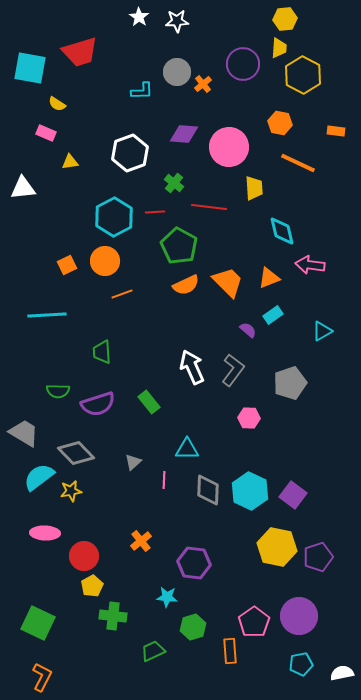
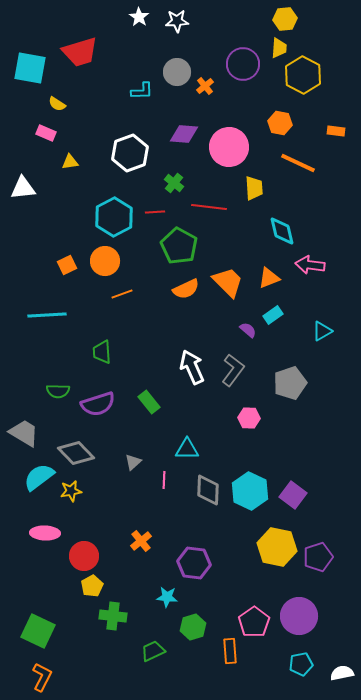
orange cross at (203, 84): moved 2 px right, 2 px down
orange semicircle at (186, 285): moved 4 px down
green square at (38, 623): moved 8 px down
